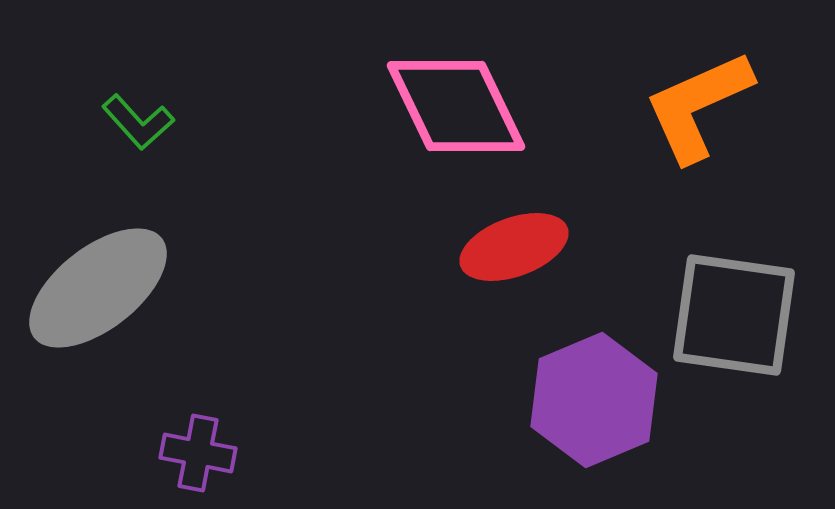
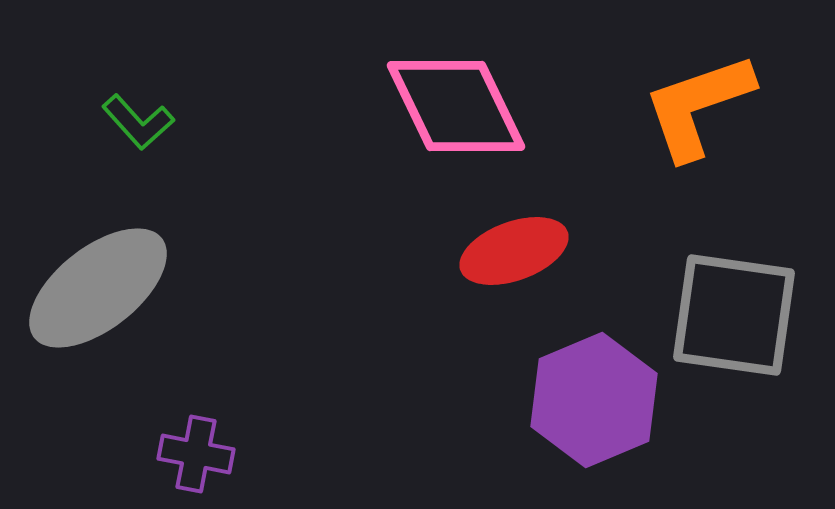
orange L-shape: rotated 5 degrees clockwise
red ellipse: moved 4 px down
purple cross: moved 2 px left, 1 px down
